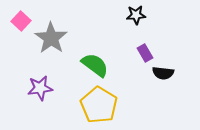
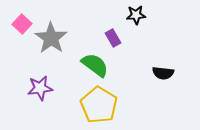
pink square: moved 1 px right, 3 px down
purple rectangle: moved 32 px left, 15 px up
